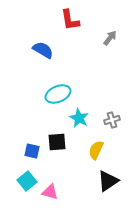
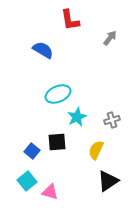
cyan star: moved 2 px left, 1 px up; rotated 18 degrees clockwise
blue square: rotated 28 degrees clockwise
